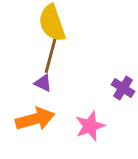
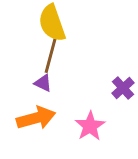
purple cross: rotated 15 degrees clockwise
orange arrow: moved 1 px right, 1 px up
pink star: rotated 12 degrees counterclockwise
